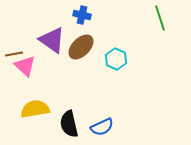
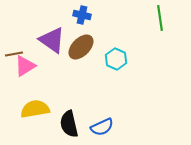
green line: rotated 10 degrees clockwise
pink triangle: rotated 45 degrees clockwise
